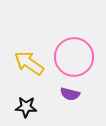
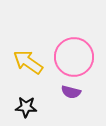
yellow arrow: moved 1 px left, 1 px up
purple semicircle: moved 1 px right, 2 px up
